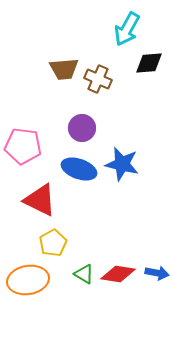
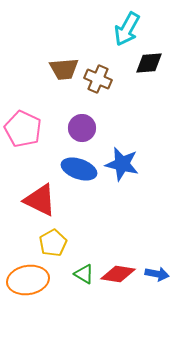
pink pentagon: moved 17 px up; rotated 18 degrees clockwise
blue arrow: moved 1 px down
